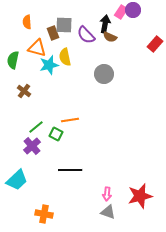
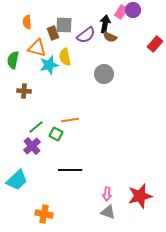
purple semicircle: rotated 84 degrees counterclockwise
brown cross: rotated 32 degrees counterclockwise
